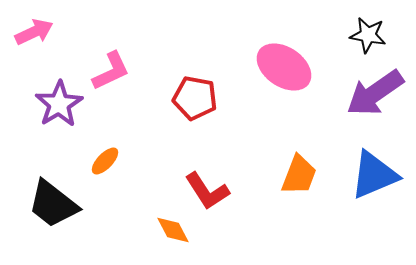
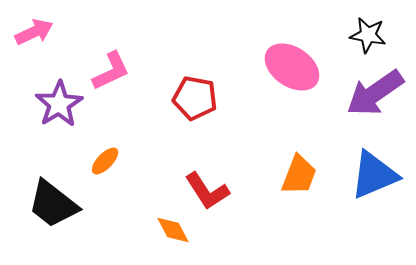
pink ellipse: moved 8 px right
